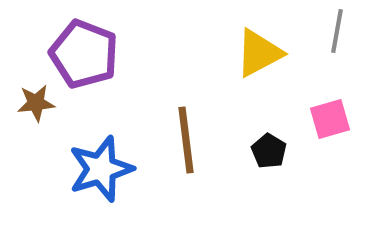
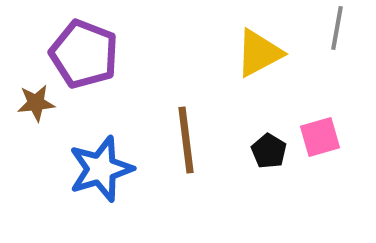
gray line: moved 3 px up
pink square: moved 10 px left, 18 px down
